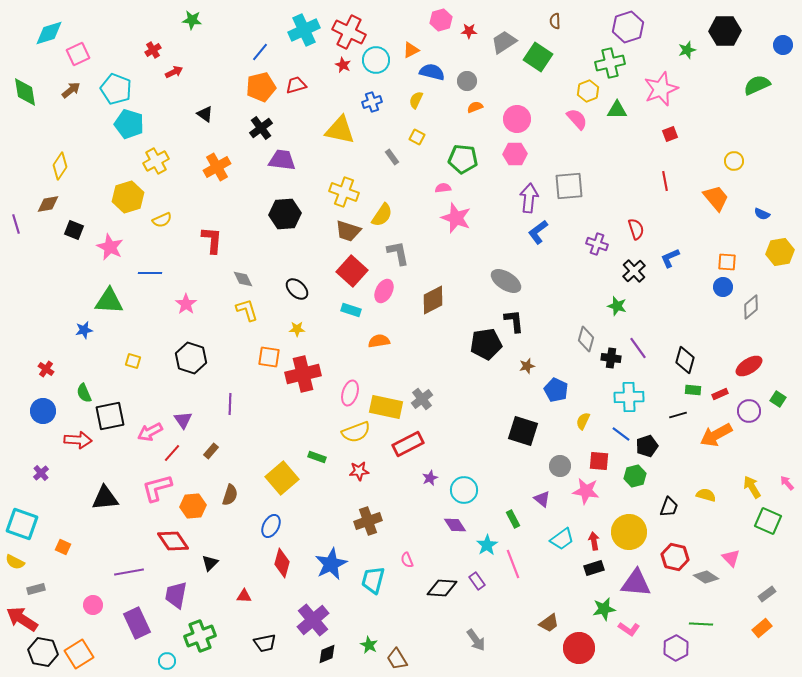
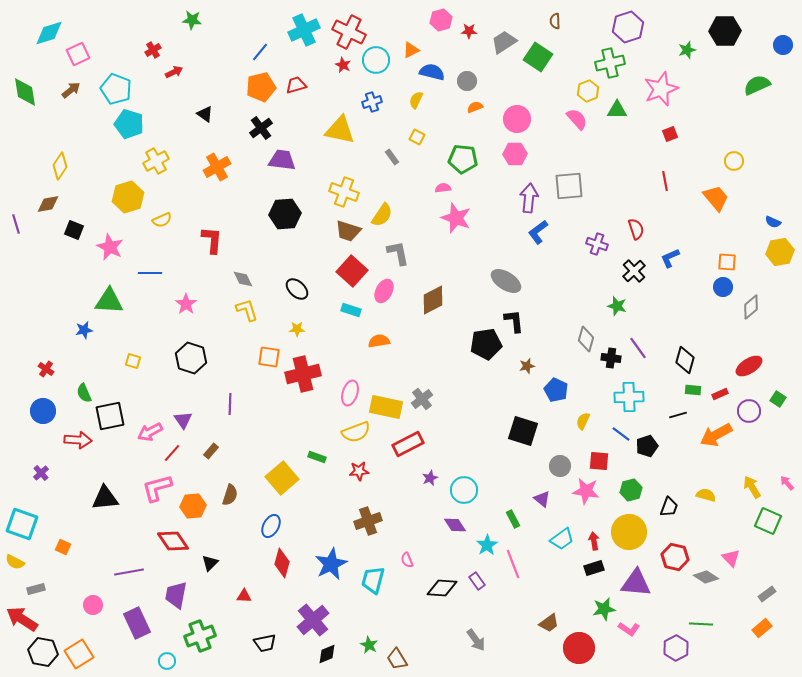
blue semicircle at (762, 214): moved 11 px right, 8 px down
green hexagon at (635, 476): moved 4 px left, 14 px down
